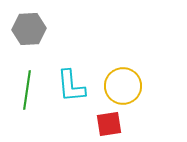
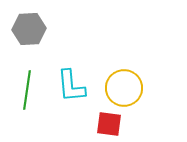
yellow circle: moved 1 px right, 2 px down
red square: rotated 16 degrees clockwise
